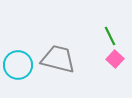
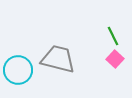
green line: moved 3 px right
cyan circle: moved 5 px down
